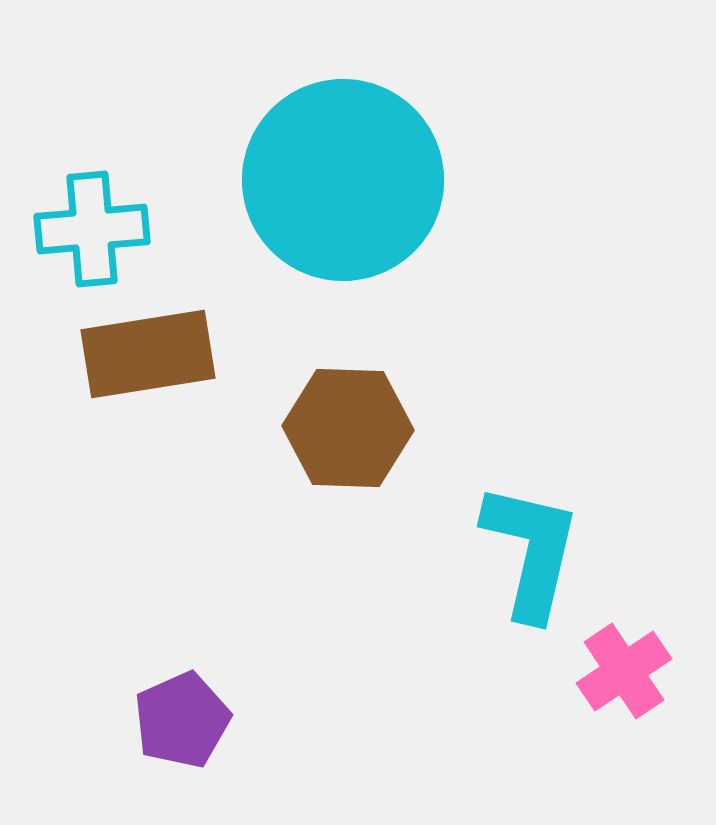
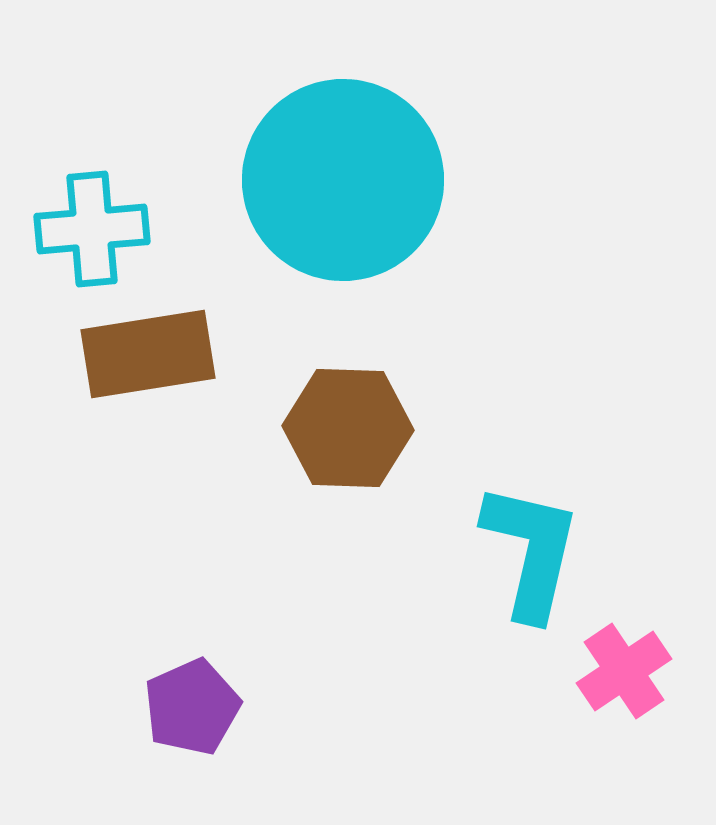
purple pentagon: moved 10 px right, 13 px up
